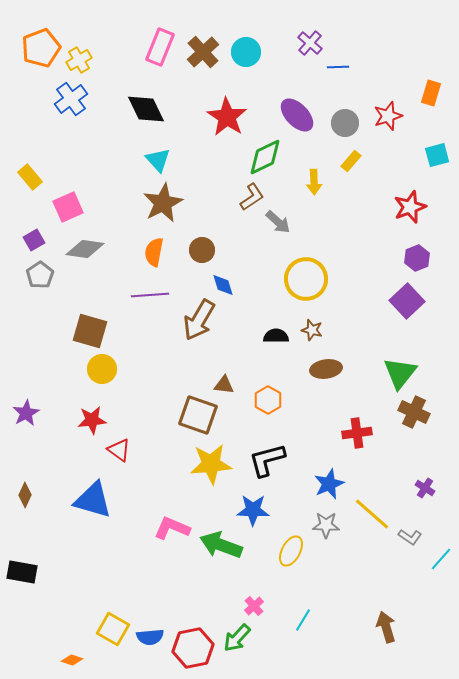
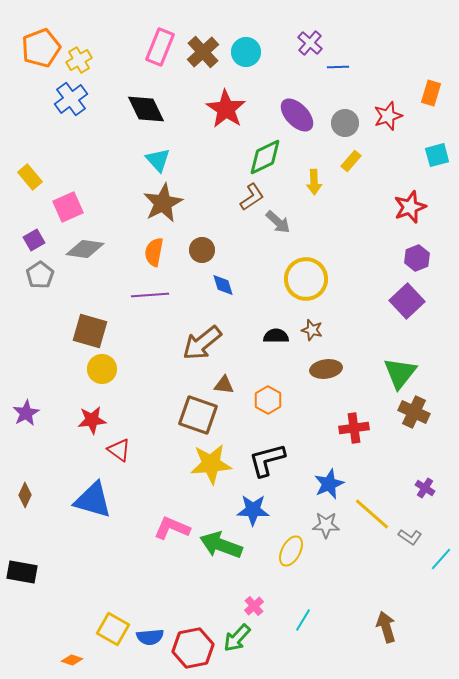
red star at (227, 117): moved 1 px left, 8 px up
brown arrow at (199, 320): moved 3 px right, 23 px down; rotated 21 degrees clockwise
red cross at (357, 433): moved 3 px left, 5 px up
